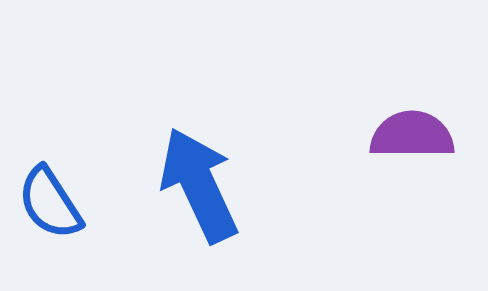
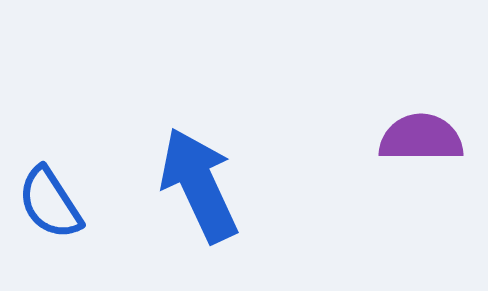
purple semicircle: moved 9 px right, 3 px down
